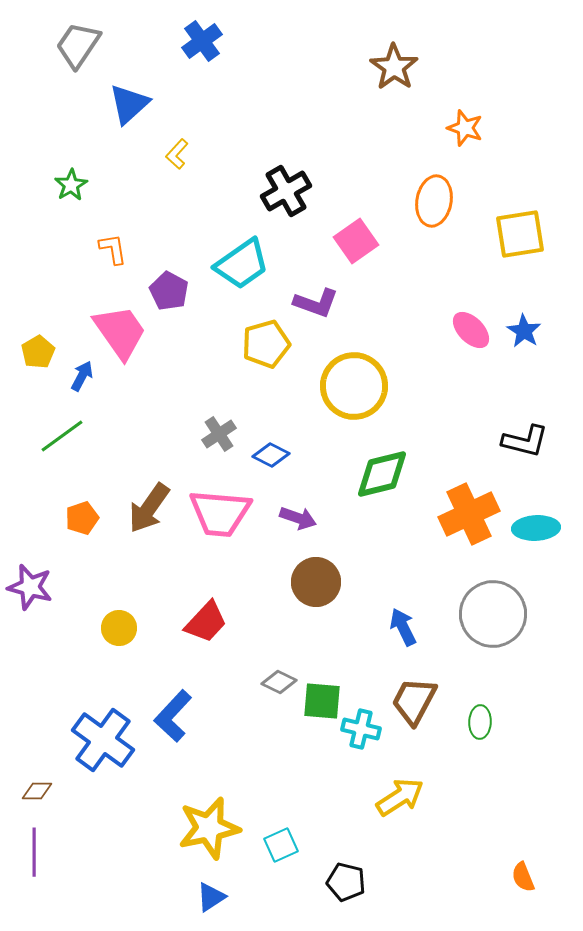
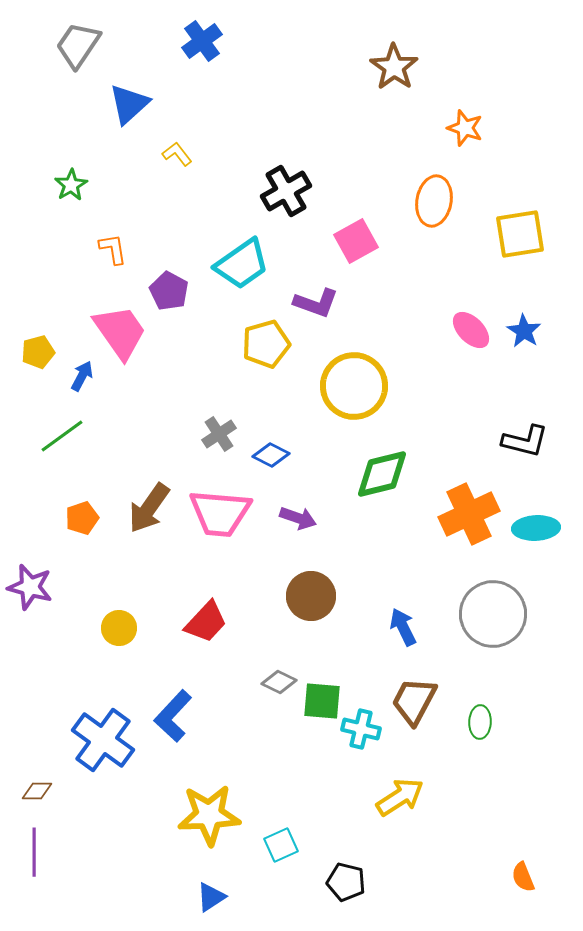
yellow L-shape at (177, 154): rotated 100 degrees clockwise
pink square at (356, 241): rotated 6 degrees clockwise
yellow pentagon at (38, 352): rotated 16 degrees clockwise
brown circle at (316, 582): moved 5 px left, 14 px down
yellow star at (209, 828): moved 13 px up; rotated 10 degrees clockwise
